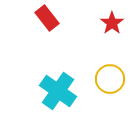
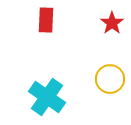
red rectangle: moved 1 px left, 2 px down; rotated 40 degrees clockwise
cyan cross: moved 11 px left, 6 px down
